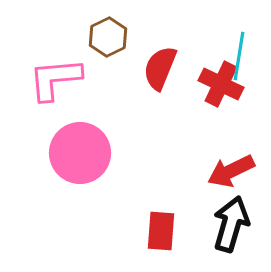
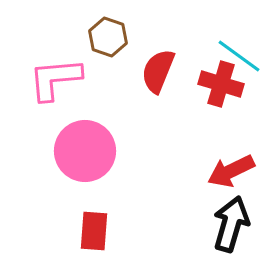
brown hexagon: rotated 15 degrees counterclockwise
cyan line: rotated 63 degrees counterclockwise
red semicircle: moved 2 px left, 3 px down
red cross: rotated 9 degrees counterclockwise
pink circle: moved 5 px right, 2 px up
red rectangle: moved 67 px left
